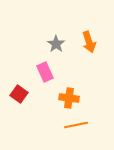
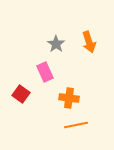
red square: moved 2 px right
